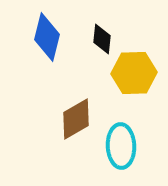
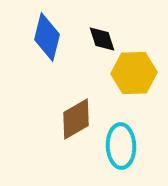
black diamond: rotated 24 degrees counterclockwise
